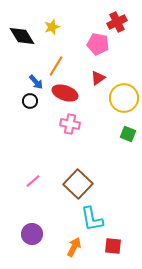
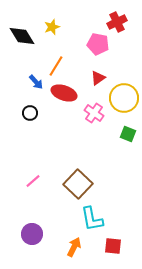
red ellipse: moved 1 px left
black circle: moved 12 px down
pink cross: moved 24 px right, 11 px up; rotated 24 degrees clockwise
